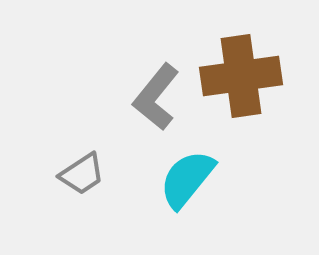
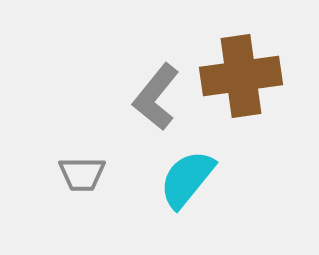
gray trapezoid: rotated 33 degrees clockwise
